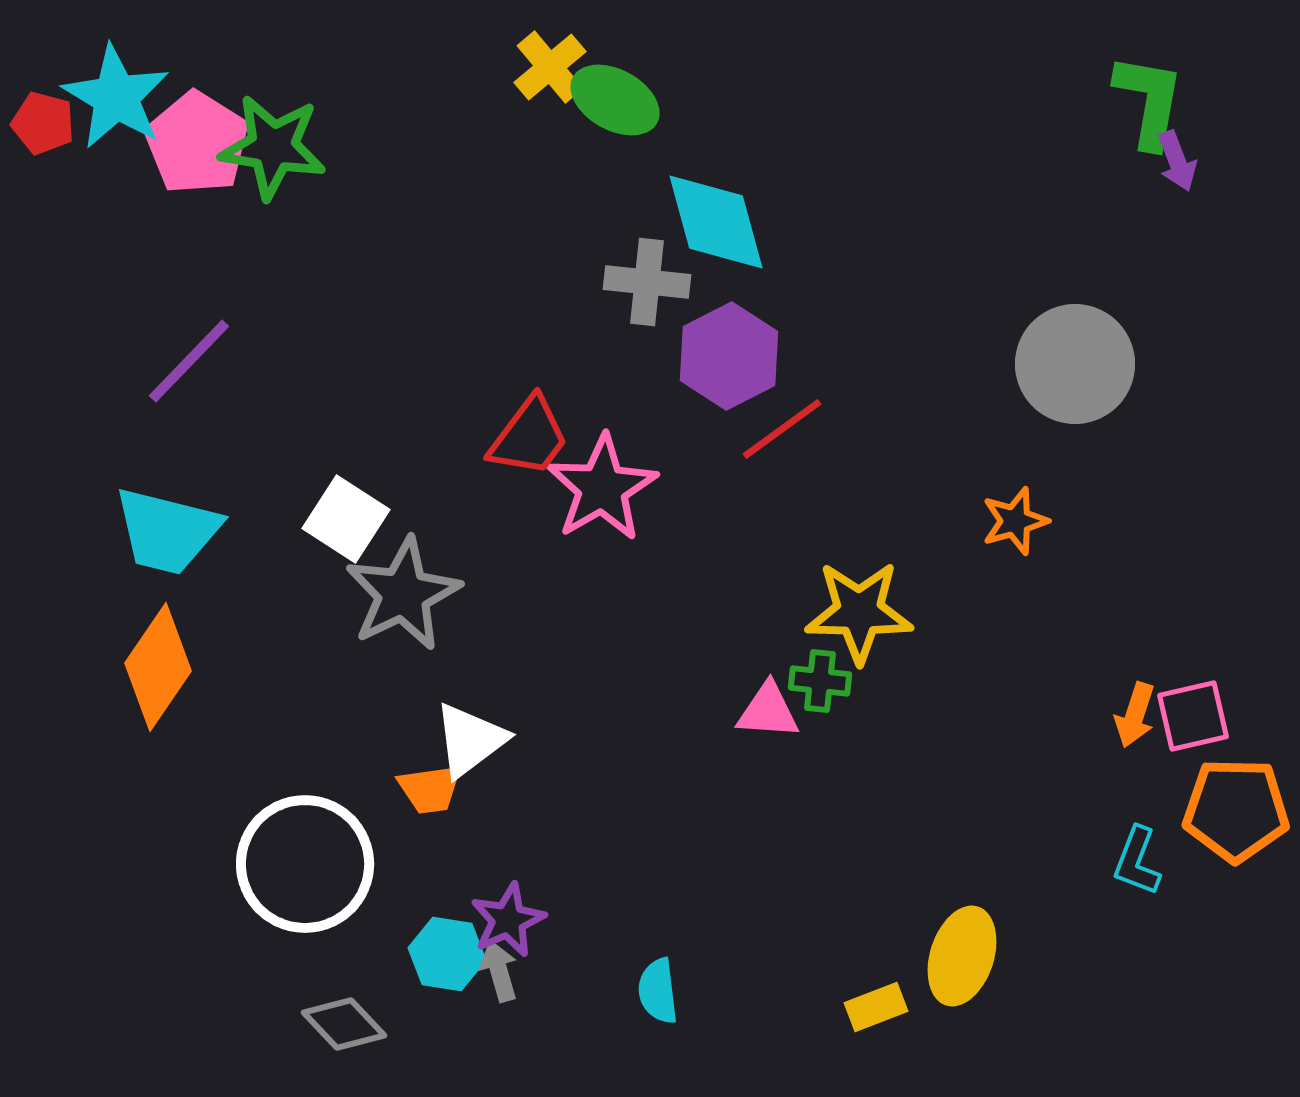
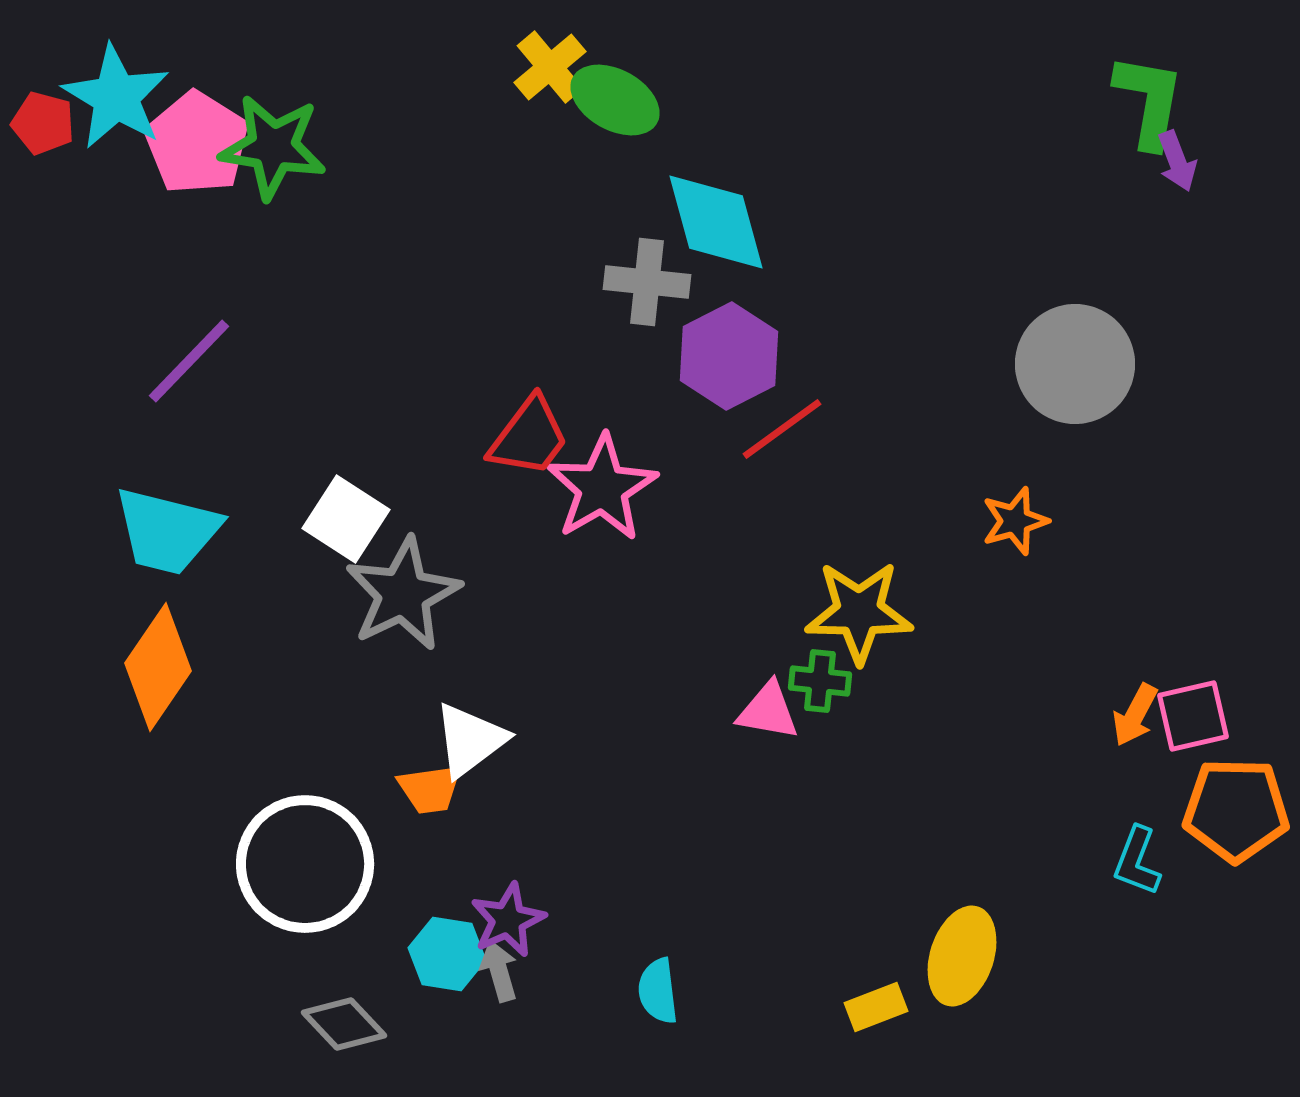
pink triangle: rotated 6 degrees clockwise
orange arrow: rotated 10 degrees clockwise
